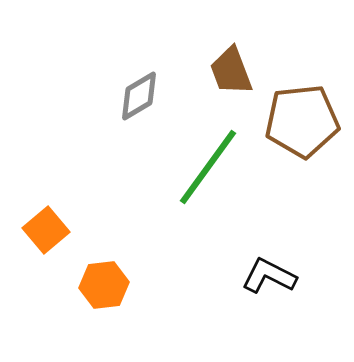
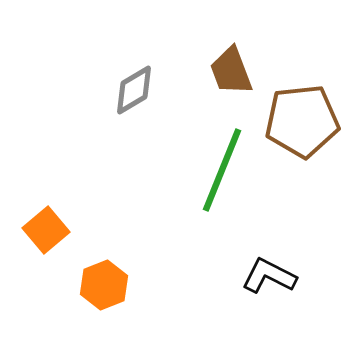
gray diamond: moved 5 px left, 6 px up
green line: moved 14 px right, 3 px down; rotated 14 degrees counterclockwise
orange hexagon: rotated 15 degrees counterclockwise
